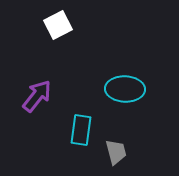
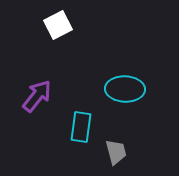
cyan rectangle: moved 3 px up
